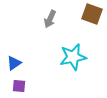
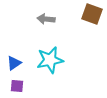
gray arrow: moved 4 px left; rotated 72 degrees clockwise
cyan star: moved 23 px left, 3 px down
purple square: moved 2 px left
